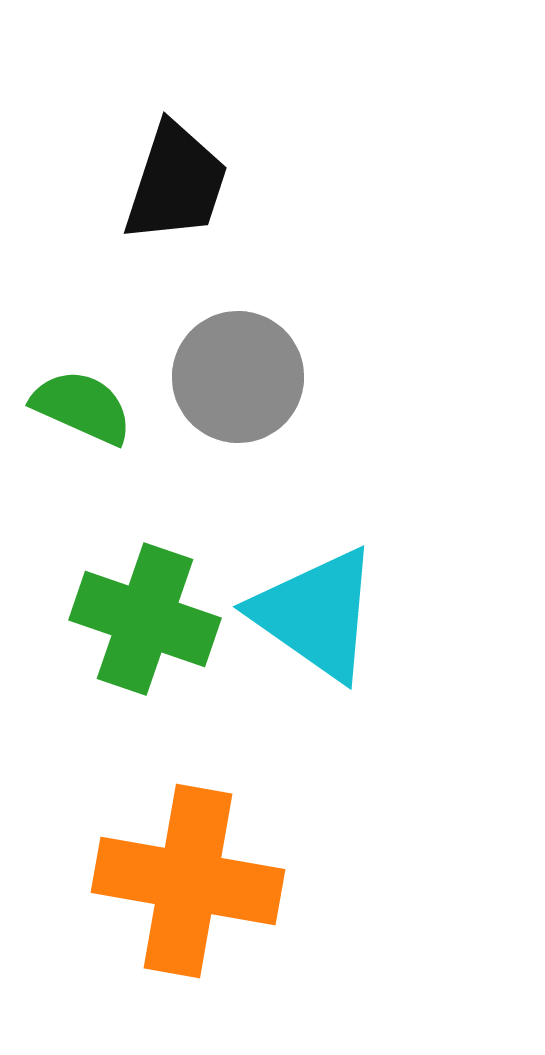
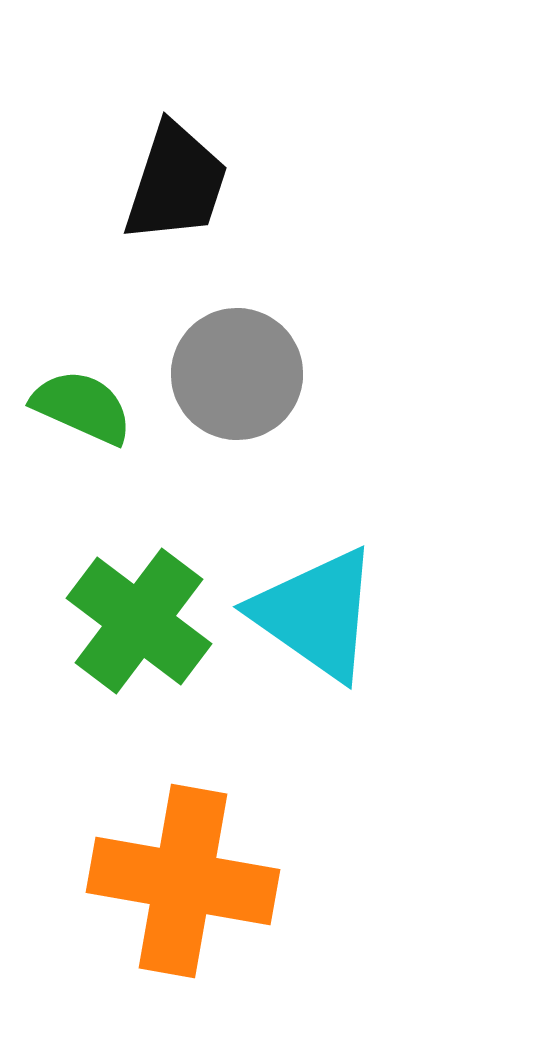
gray circle: moved 1 px left, 3 px up
green cross: moved 6 px left, 2 px down; rotated 18 degrees clockwise
orange cross: moved 5 px left
